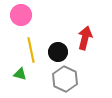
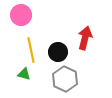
green triangle: moved 4 px right
